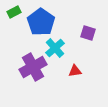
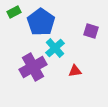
purple square: moved 3 px right, 2 px up
